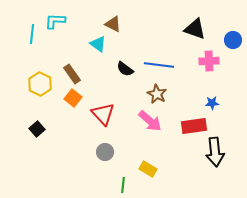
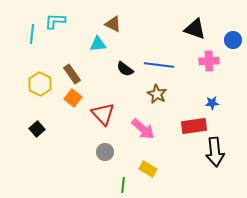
cyan triangle: rotated 42 degrees counterclockwise
pink arrow: moved 7 px left, 8 px down
